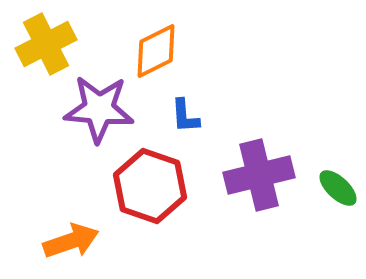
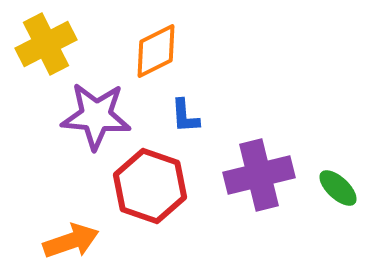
purple star: moved 3 px left, 7 px down
